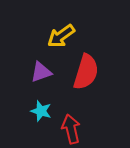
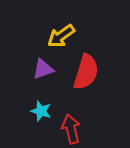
purple triangle: moved 2 px right, 3 px up
